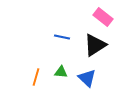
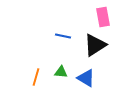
pink rectangle: rotated 42 degrees clockwise
blue line: moved 1 px right, 1 px up
blue triangle: moved 1 px left; rotated 12 degrees counterclockwise
